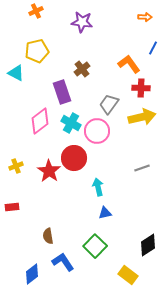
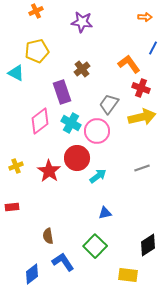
red cross: rotated 18 degrees clockwise
red circle: moved 3 px right
cyan arrow: moved 11 px up; rotated 66 degrees clockwise
yellow rectangle: rotated 30 degrees counterclockwise
